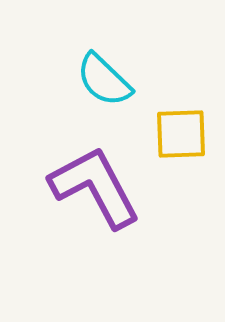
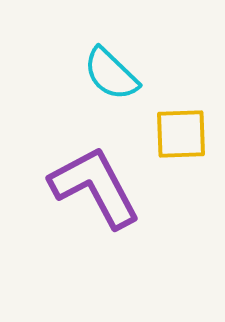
cyan semicircle: moved 7 px right, 6 px up
